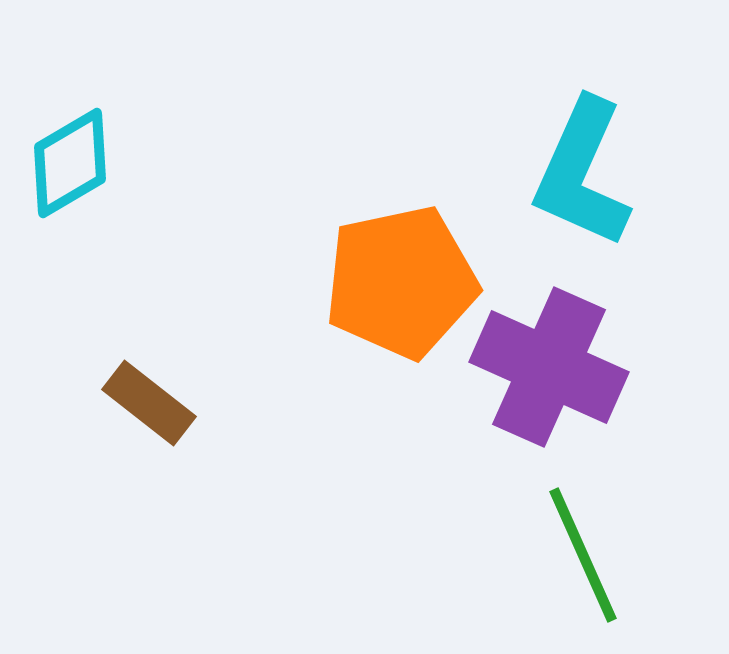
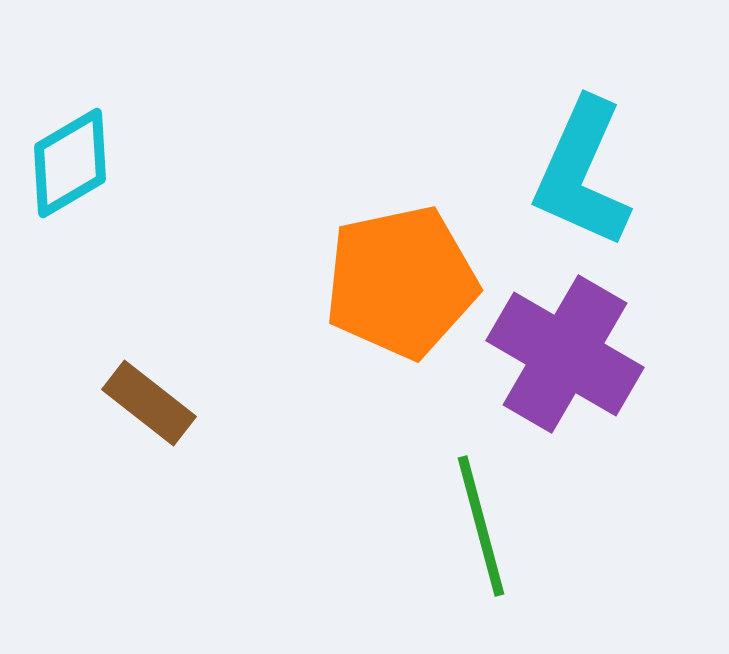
purple cross: moved 16 px right, 13 px up; rotated 6 degrees clockwise
green line: moved 102 px left, 29 px up; rotated 9 degrees clockwise
